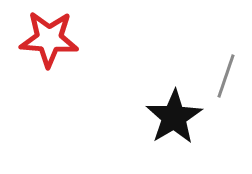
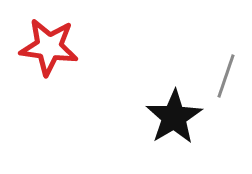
red star: moved 8 px down; rotated 4 degrees clockwise
